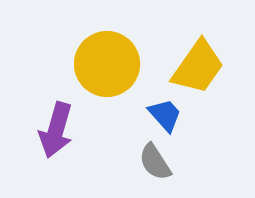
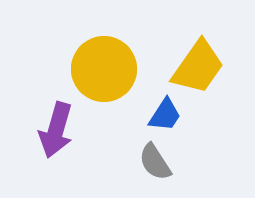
yellow circle: moved 3 px left, 5 px down
blue trapezoid: rotated 75 degrees clockwise
